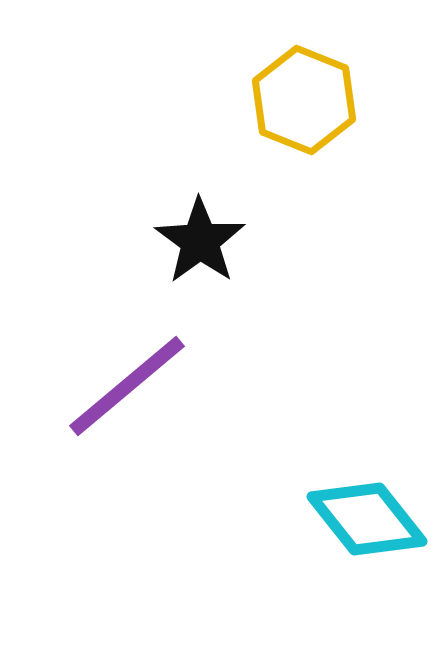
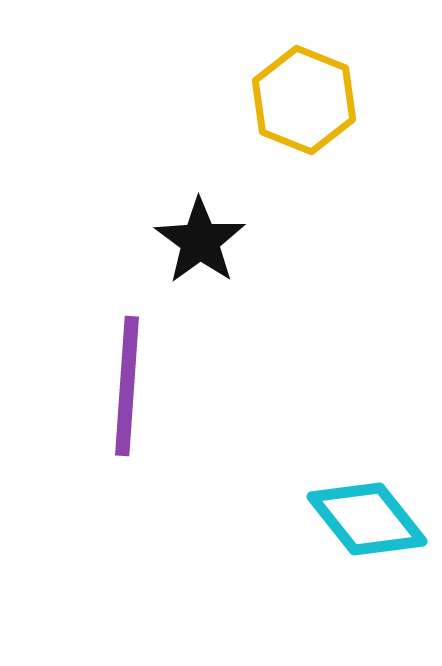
purple line: rotated 46 degrees counterclockwise
